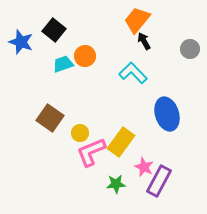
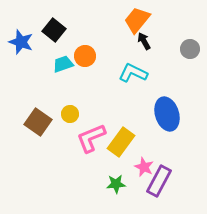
cyan L-shape: rotated 20 degrees counterclockwise
brown square: moved 12 px left, 4 px down
yellow circle: moved 10 px left, 19 px up
pink L-shape: moved 14 px up
